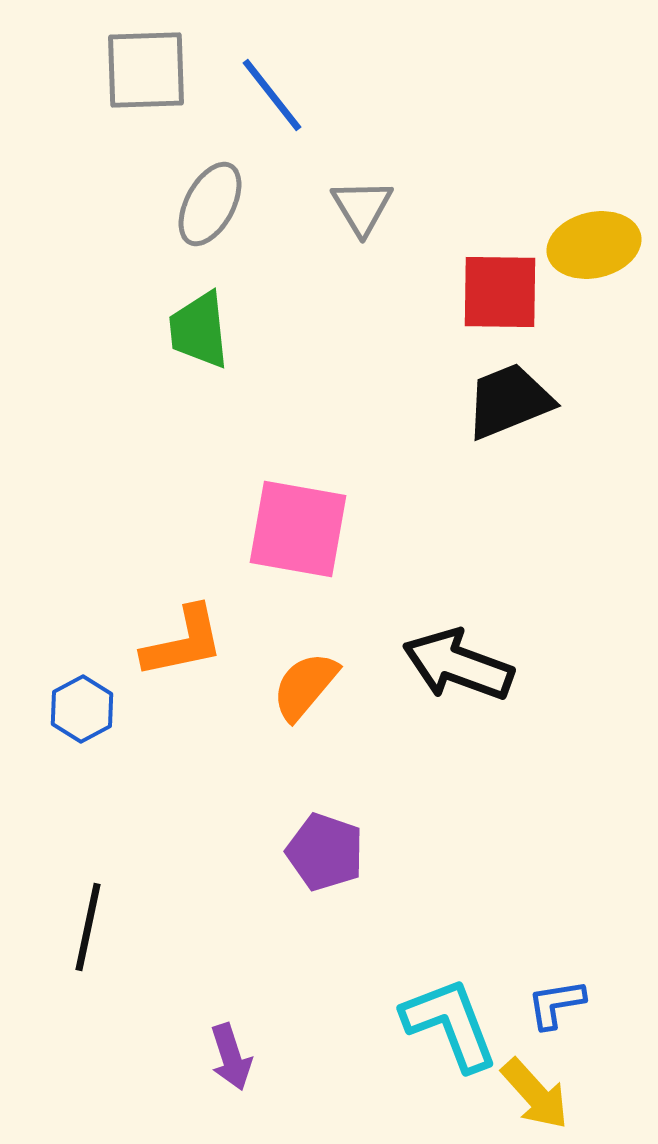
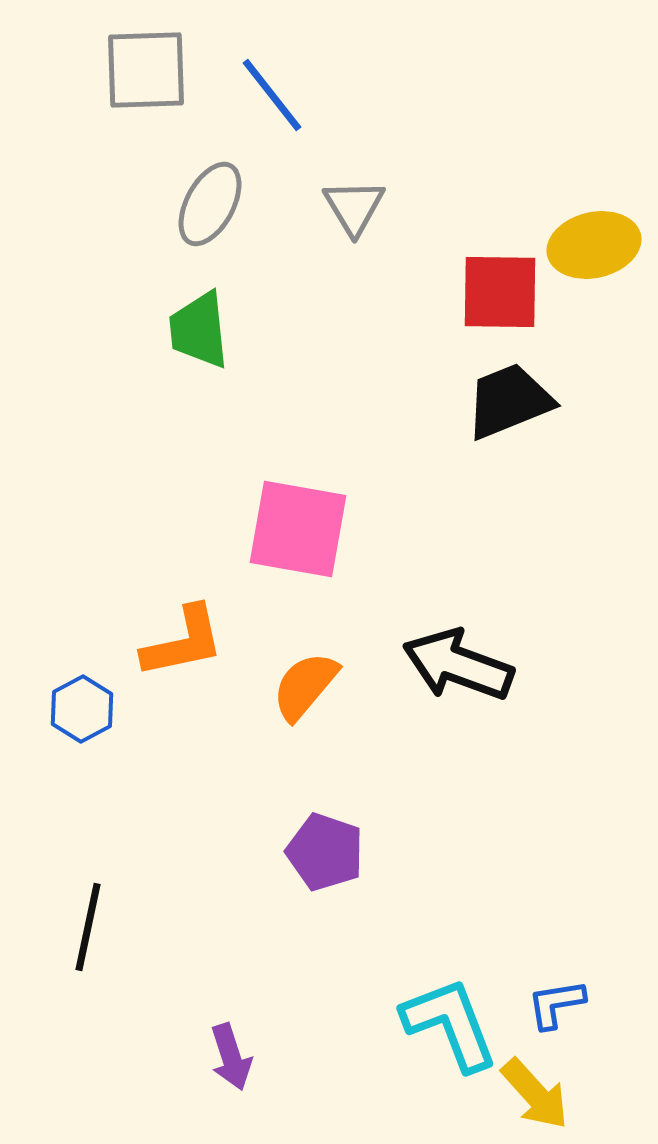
gray triangle: moved 8 px left
